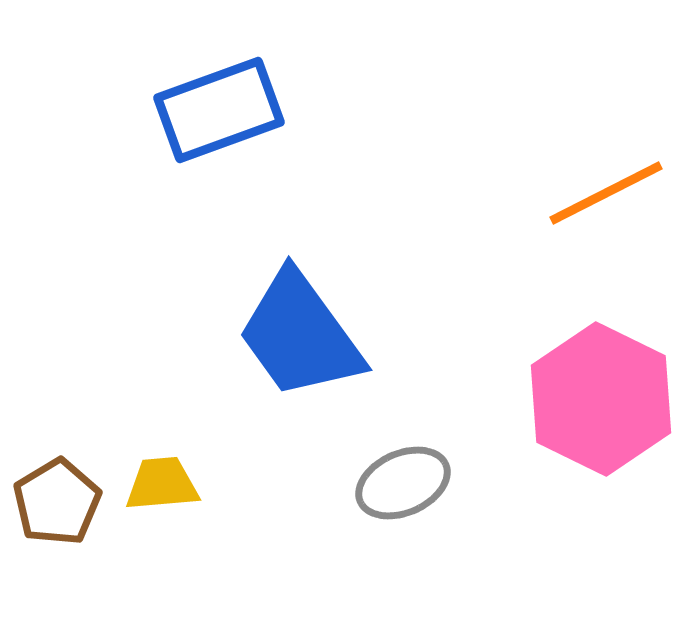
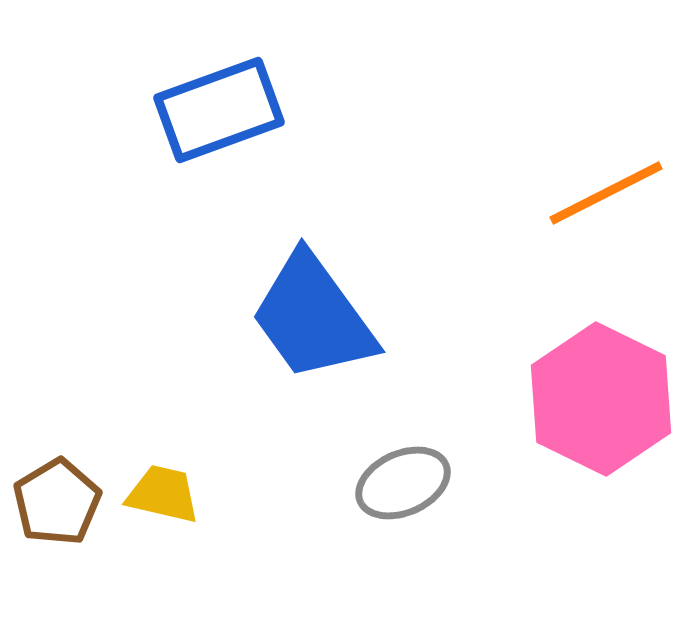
blue trapezoid: moved 13 px right, 18 px up
yellow trapezoid: moved 1 px right, 10 px down; rotated 18 degrees clockwise
